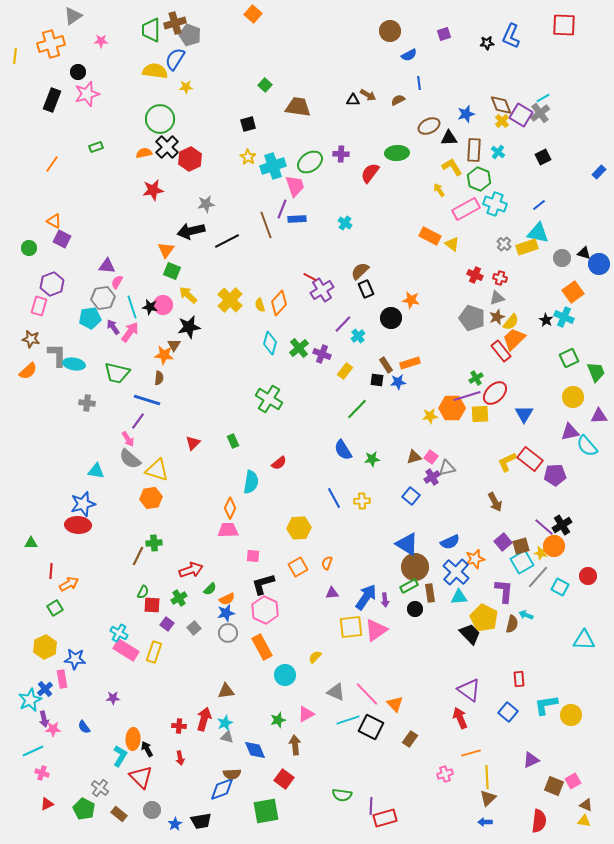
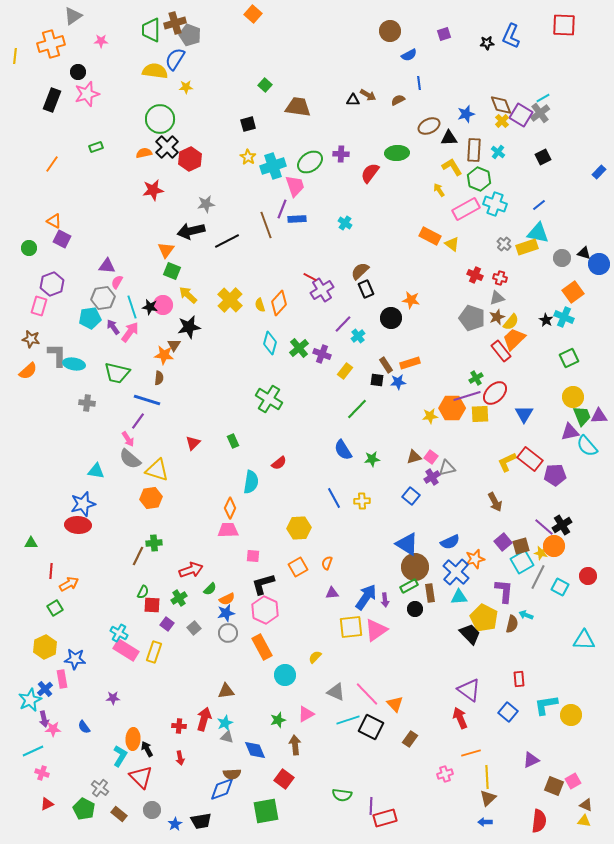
green trapezoid at (596, 372): moved 14 px left, 44 px down
gray line at (538, 577): rotated 15 degrees counterclockwise
